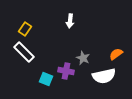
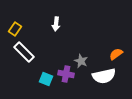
white arrow: moved 14 px left, 3 px down
yellow rectangle: moved 10 px left
gray star: moved 2 px left, 3 px down
purple cross: moved 3 px down
